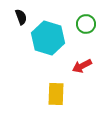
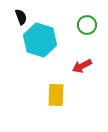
green circle: moved 1 px right, 1 px down
cyan hexagon: moved 8 px left, 2 px down
yellow rectangle: moved 1 px down
